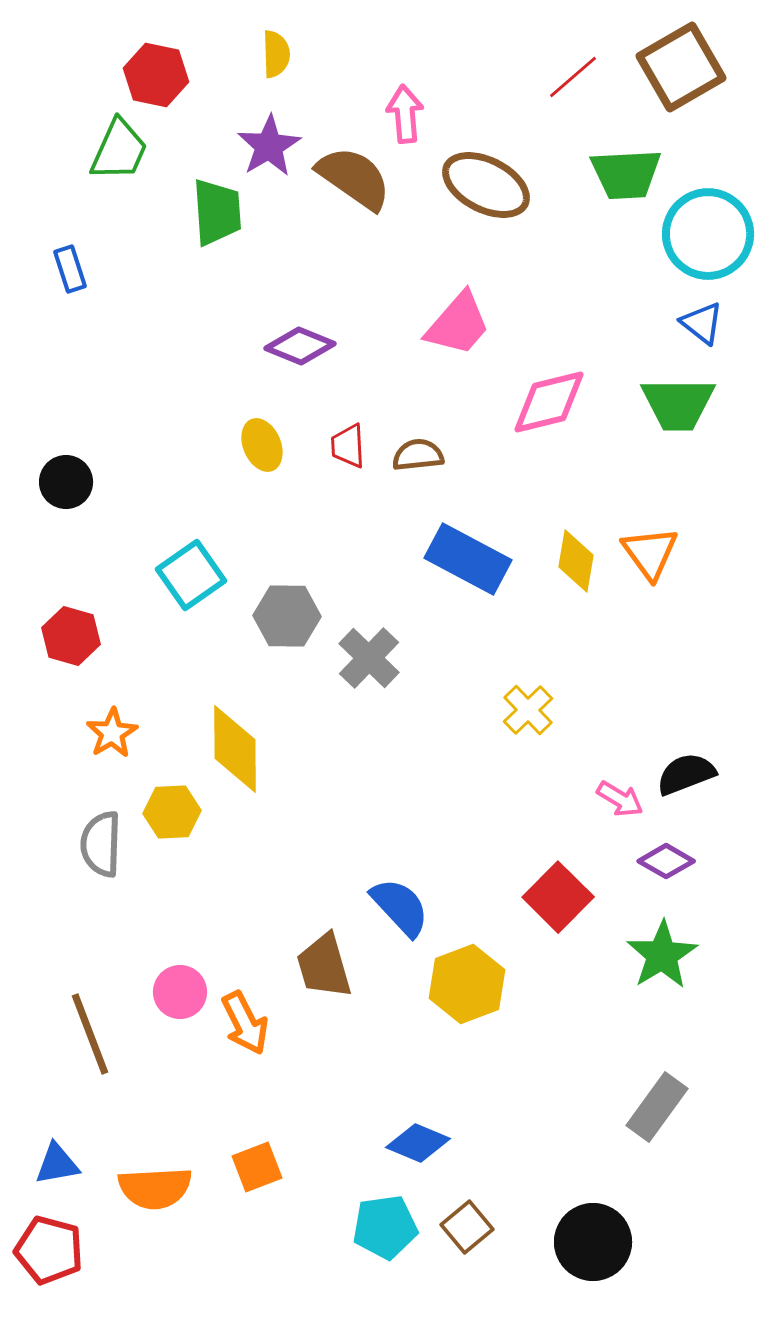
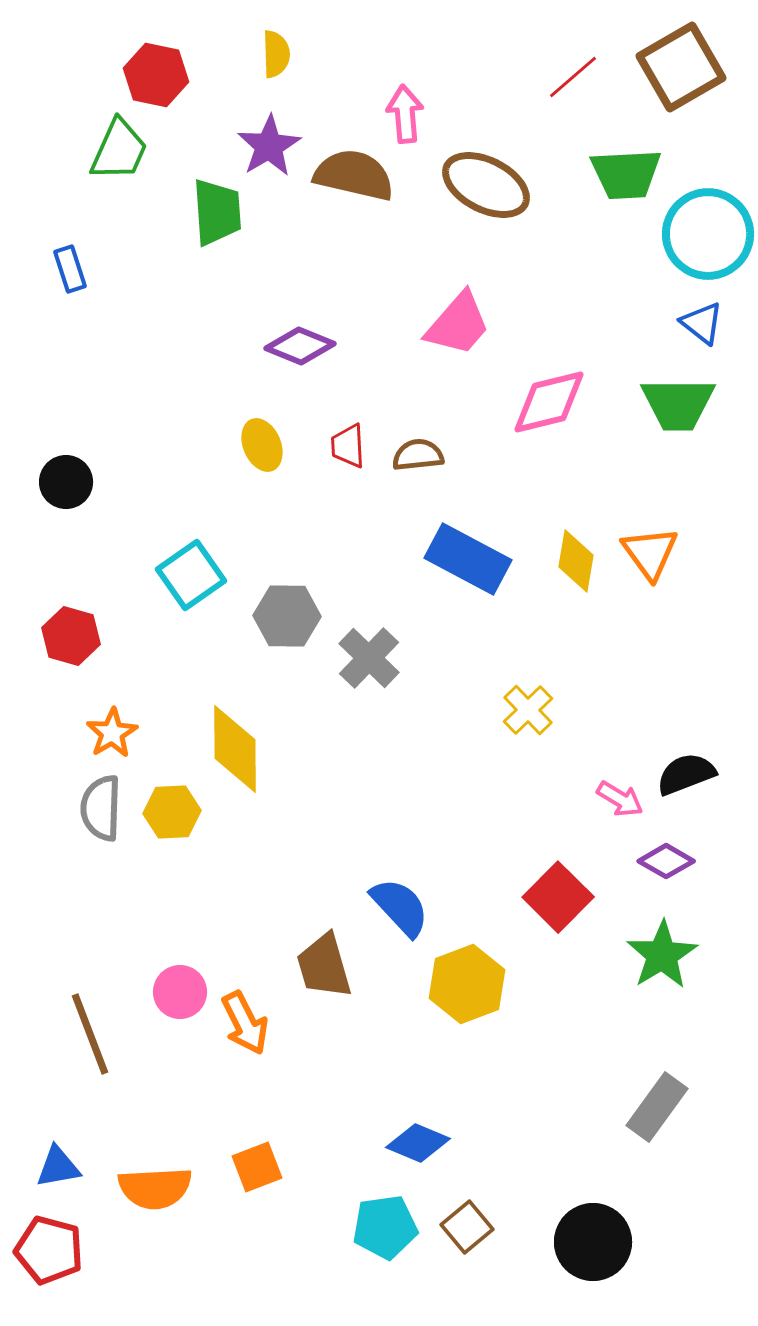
brown semicircle at (354, 178): moved 3 px up; rotated 22 degrees counterclockwise
gray semicircle at (101, 844): moved 36 px up
blue triangle at (57, 1164): moved 1 px right, 3 px down
